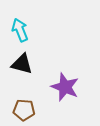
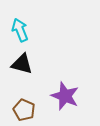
purple star: moved 9 px down
brown pentagon: rotated 20 degrees clockwise
